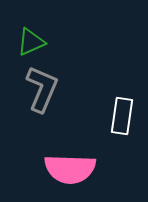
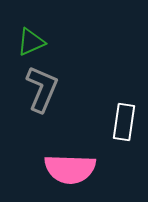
white rectangle: moved 2 px right, 6 px down
